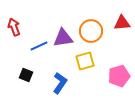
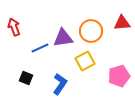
blue line: moved 1 px right, 2 px down
yellow square: rotated 12 degrees counterclockwise
black square: moved 3 px down
blue L-shape: moved 1 px down
